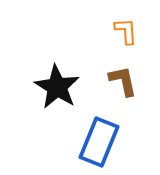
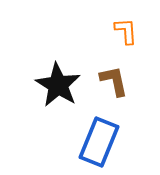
brown L-shape: moved 9 px left
black star: moved 1 px right, 2 px up
